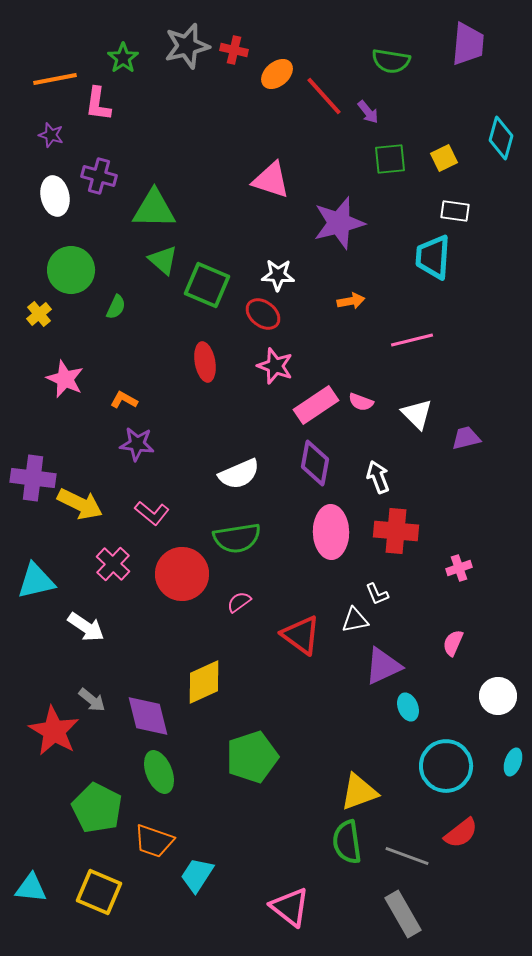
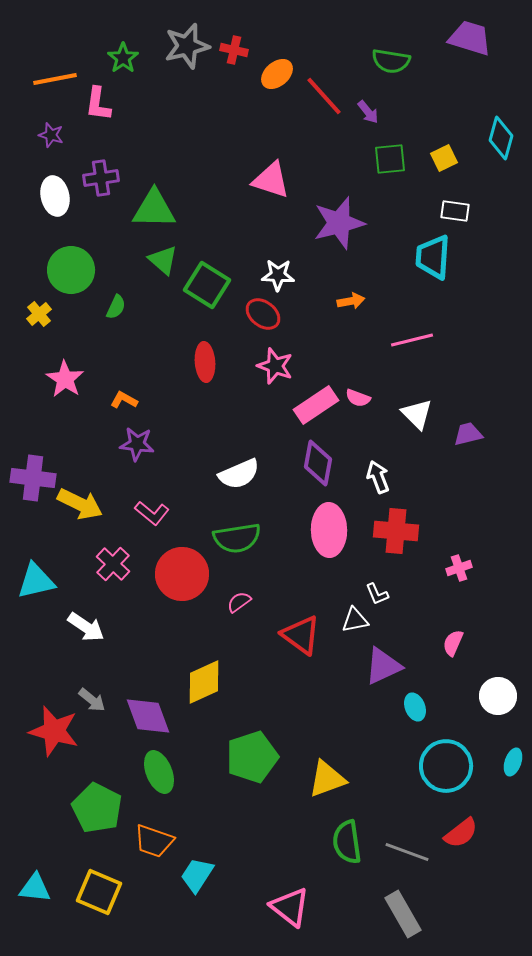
purple trapezoid at (468, 44): moved 2 px right, 6 px up; rotated 78 degrees counterclockwise
purple cross at (99, 176): moved 2 px right, 2 px down; rotated 24 degrees counterclockwise
green square at (207, 285): rotated 9 degrees clockwise
red ellipse at (205, 362): rotated 6 degrees clockwise
pink star at (65, 379): rotated 9 degrees clockwise
pink semicircle at (361, 402): moved 3 px left, 4 px up
purple trapezoid at (466, 438): moved 2 px right, 4 px up
purple diamond at (315, 463): moved 3 px right
pink ellipse at (331, 532): moved 2 px left, 2 px up
cyan ellipse at (408, 707): moved 7 px right
purple diamond at (148, 716): rotated 6 degrees counterclockwise
red star at (54, 731): rotated 15 degrees counterclockwise
yellow triangle at (359, 792): moved 32 px left, 13 px up
gray line at (407, 856): moved 4 px up
cyan triangle at (31, 888): moved 4 px right
